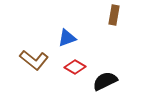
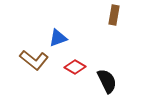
blue triangle: moved 9 px left
black semicircle: moved 2 px right; rotated 90 degrees clockwise
